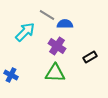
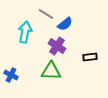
gray line: moved 1 px left, 1 px up
blue semicircle: rotated 140 degrees clockwise
cyan arrow: rotated 35 degrees counterclockwise
black rectangle: rotated 24 degrees clockwise
green triangle: moved 4 px left, 2 px up
